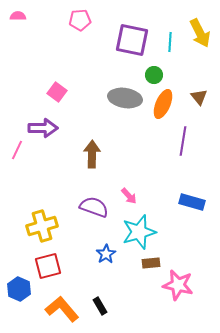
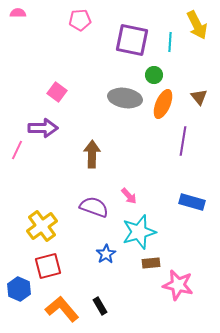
pink semicircle: moved 3 px up
yellow arrow: moved 3 px left, 8 px up
yellow cross: rotated 20 degrees counterclockwise
